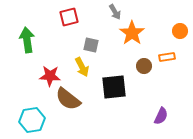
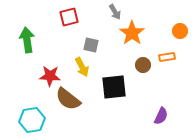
brown circle: moved 1 px left, 1 px up
